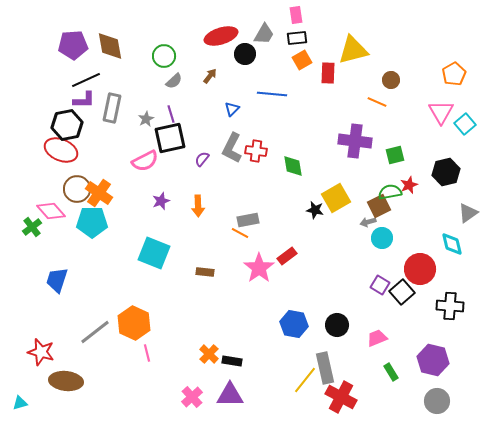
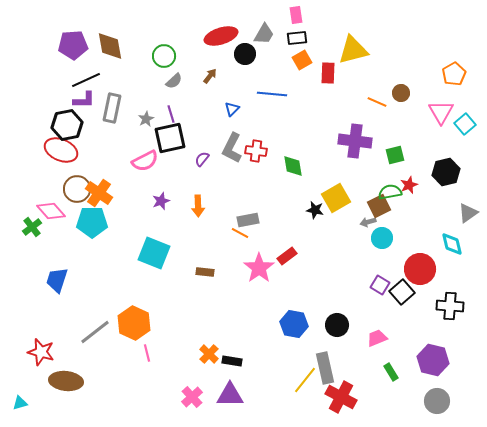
brown circle at (391, 80): moved 10 px right, 13 px down
